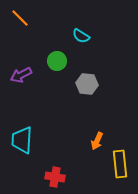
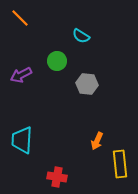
red cross: moved 2 px right
